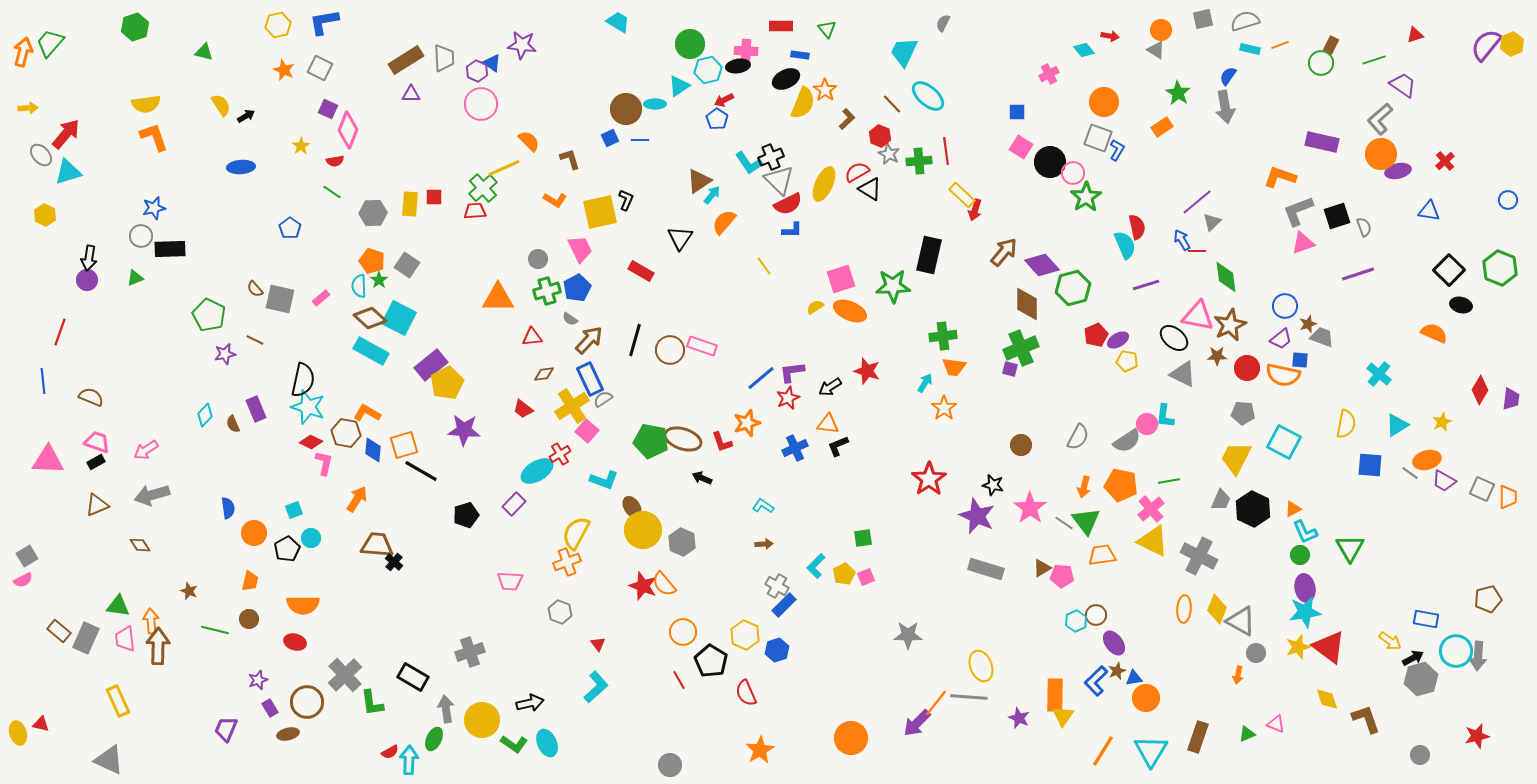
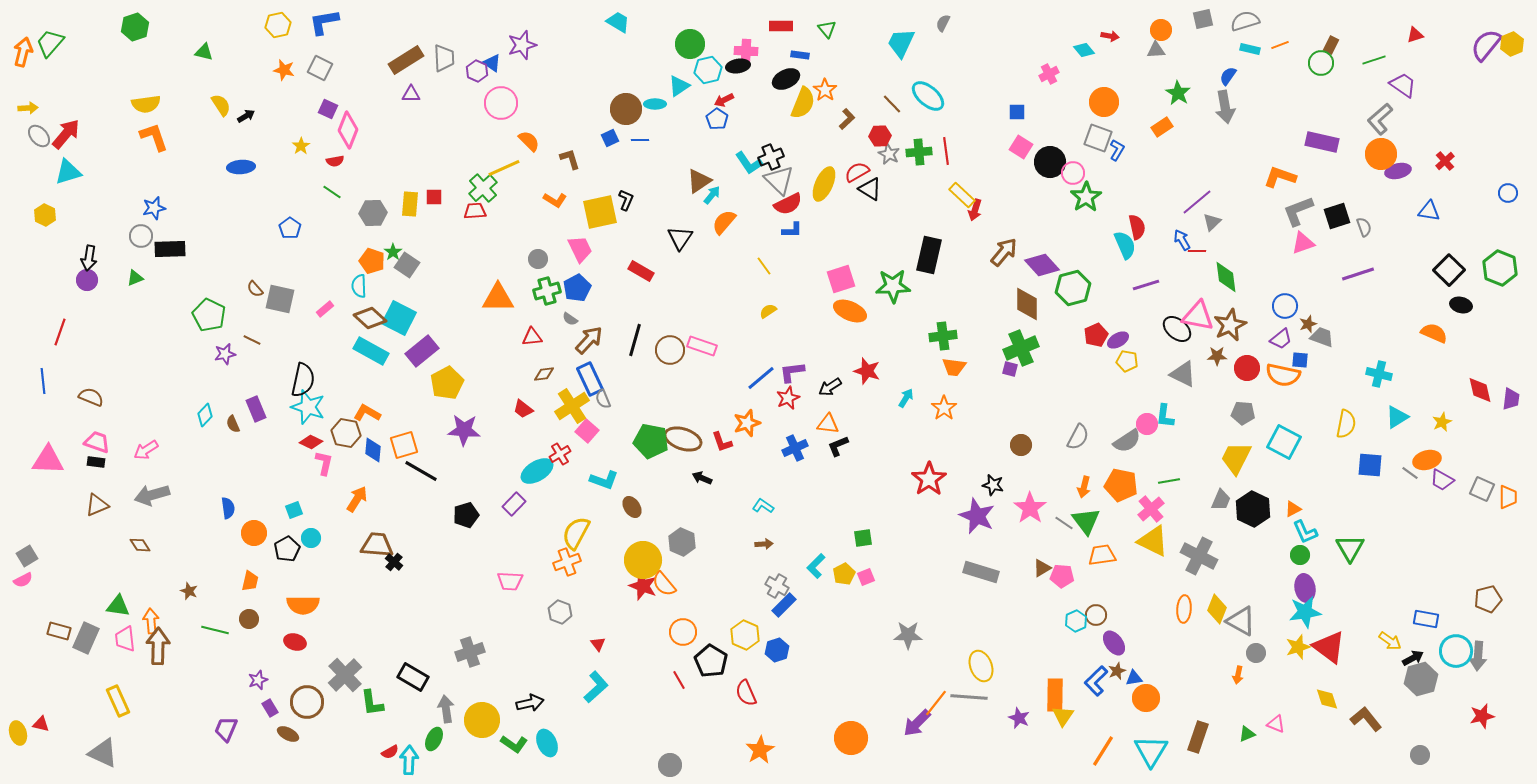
purple star at (522, 45): rotated 24 degrees counterclockwise
gray triangle at (1156, 50): rotated 36 degrees counterclockwise
cyan trapezoid at (904, 52): moved 3 px left, 9 px up
orange star at (284, 70): rotated 10 degrees counterclockwise
pink circle at (481, 104): moved 20 px right, 1 px up
red hexagon at (880, 136): rotated 25 degrees counterclockwise
gray ellipse at (41, 155): moved 2 px left, 19 px up
green cross at (919, 161): moved 9 px up
blue circle at (1508, 200): moved 7 px up
green star at (379, 280): moved 14 px right, 28 px up
pink rectangle at (321, 298): moved 4 px right, 11 px down
yellow semicircle at (815, 307): moved 47 px left, 4 px down
black ellipse at (1174, 338): moved 3 px right, 9 px up
brown line at (255, 340): moved 3 px left
purple rectangle at (431, 365): moved 9 px left, 14 px up
cyan cross at (1379, 374): rotated 25 degrees counterclockwise
cyan arrow at (925, 383): moved 19 px left, 15 px down
red diamond at (1480, 390): rotated 44 degrees counterclockwise
gray semicircle at (603, 399): rotated 78 degrees counterclockwise
cyan triangle at (1397, 425): moved 8 px up
black rectangle at (96, 462): rotated 36 degrees clockwise
purple trapezoid at (1444, 481): moved 2 px left, 1 px up
yellow circle at (643, 530): moved 30 px down
gray rectangle at (986, 569): moved 5 px left, 3 px down
brown rectangle at (59, 631): rotated 25 degrees counterclockwise
brown L-shape at (1366, 719): rotated 20 degrees counterclockwise
brown ellipse at (288, 734): rotated 40 degrees clockwise
red star at (1477, 736): moved 5 px right, 20 px up
gray triangle at (109, 760): moved 6 px left, 7 px up
